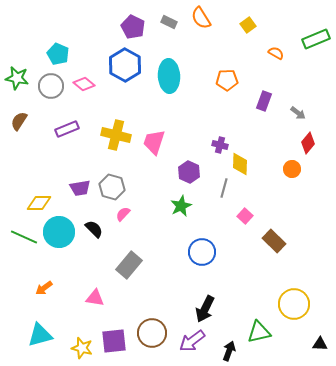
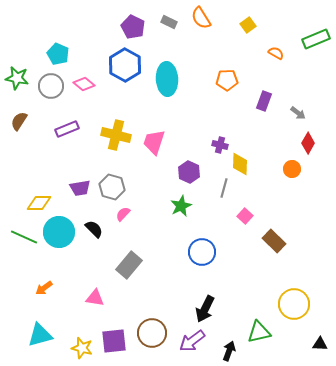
cyan ellipse at (169, 76): moved 2 px left, 3 px down
red diamond at (308, 143): rotated 10 degrees counterclockwise
